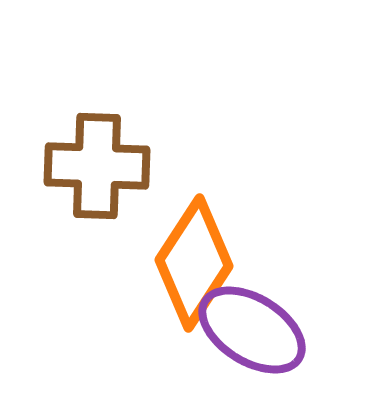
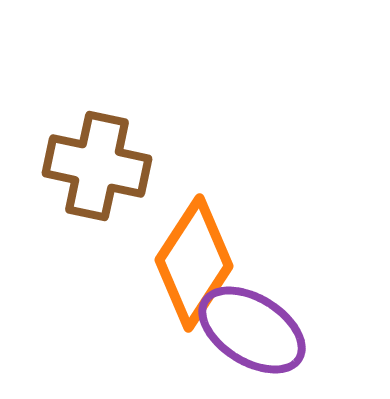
brown cross: rotated 10 degrees clockwise
